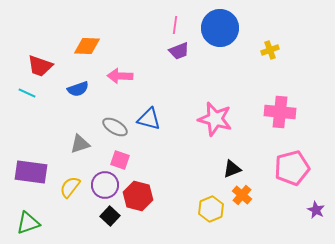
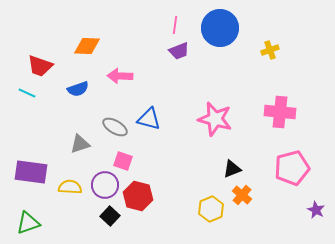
pink square: moved 3 px right, 1 px down
yellow semicircle: rotated 55 degrees clockwise
